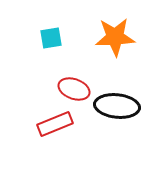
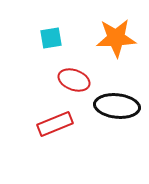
orange star: moved 1 px right, 1 px down
red ellipse: moved 9 px up
